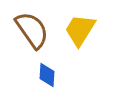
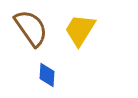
brown semicircle: moved 1 px left, 2 px up
